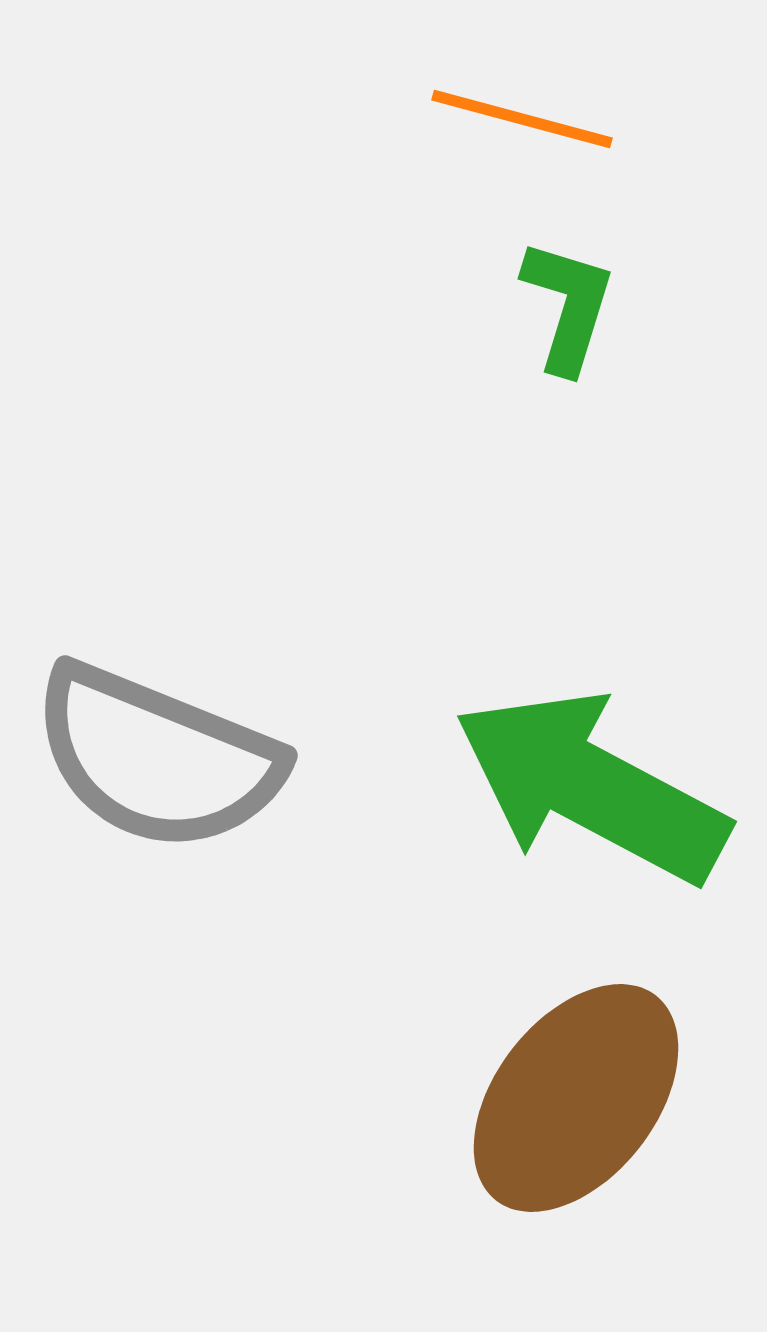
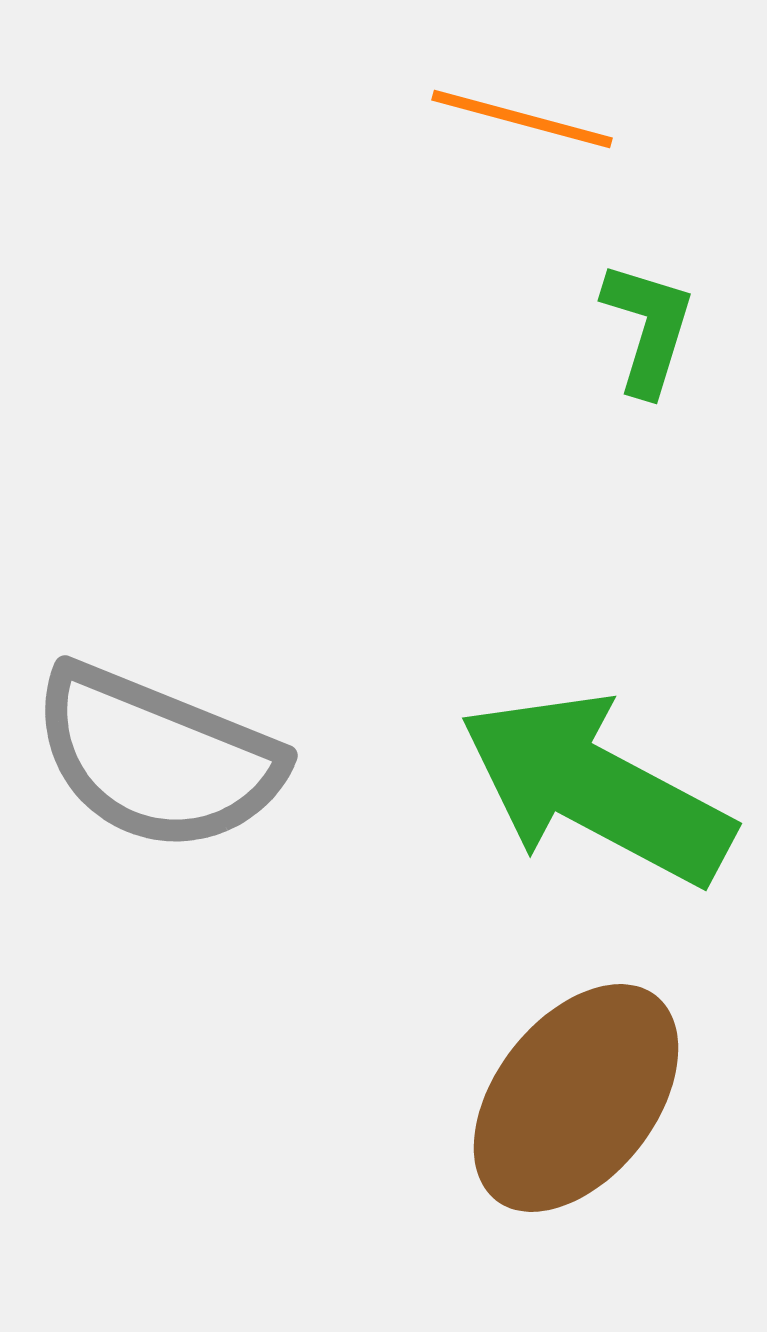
green L-shape: moved 80 px right, 22 px down
green arrow: moved 5 px right, 2 px down
